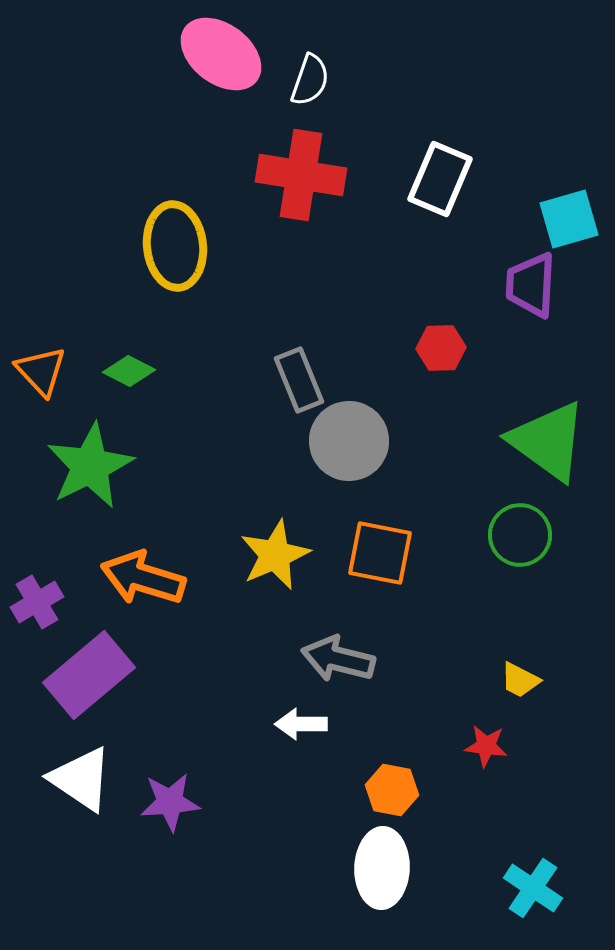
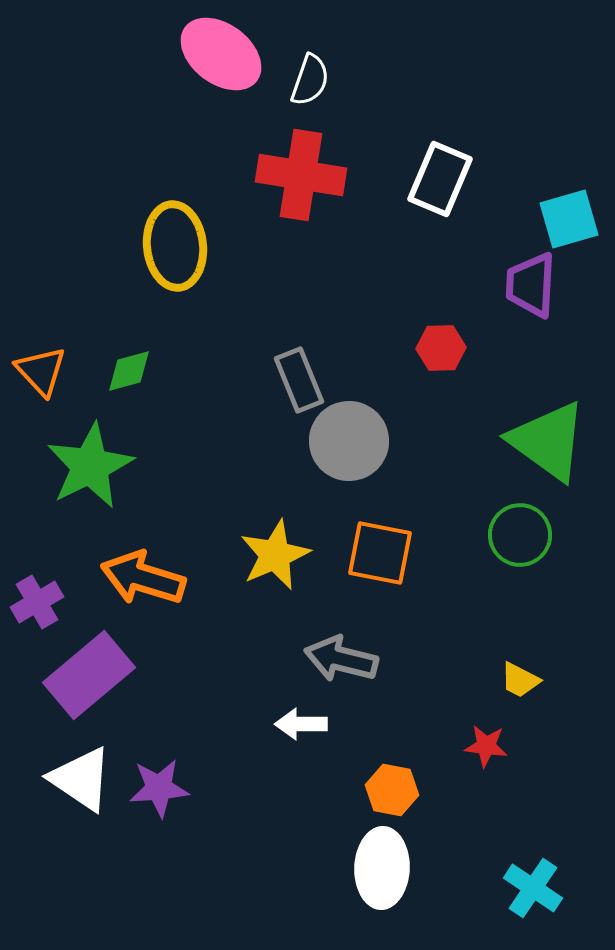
green diamond: rotated 42 degrees counterclockwise
gray arrow: moved 3 px right
purple star: moved 11 px left, 14 px up
